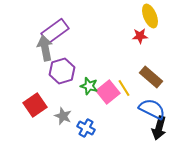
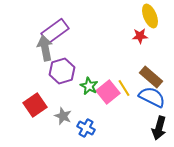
green star: rotated 12 degrees clockwise
blue semicircle: moved 12 px up
